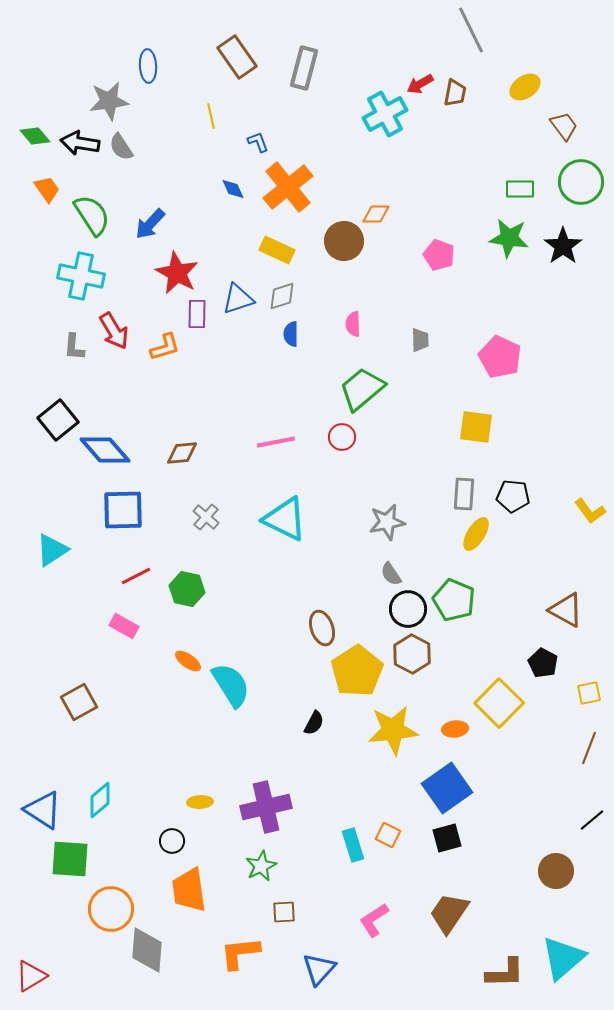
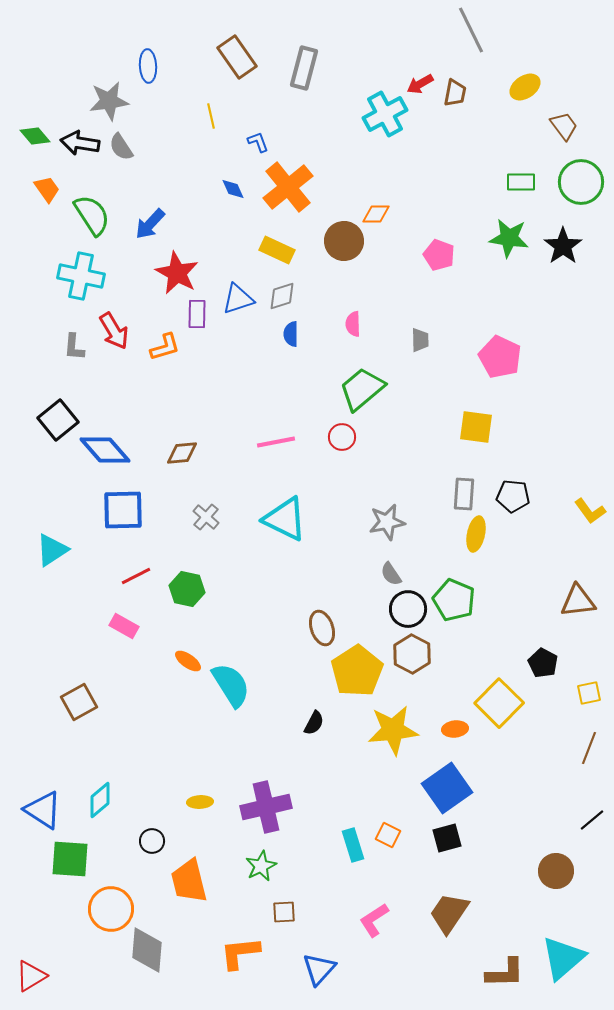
green rectangle at (520, 189): moved 1 px right, 7 px up
yellow ellipse at (476, 534): rotated 20 degrees counterclockwise
brown triangle at (566, 610): moved 12 px right, 9 px up; rotated 36 degrees counterclockwise
black circle at (172, 841): moved 20 px left
orange trapezoid at (189, 890): moved 9 px up; rotated 6 degrees counterclockwise
